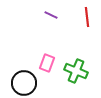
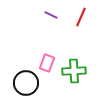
red line: moved 6 px left; rotated 30 degrees clockwise
green cross: moved 2 px left; rotated 25 degrees counterclockwise
black circle: moved 2 px right
